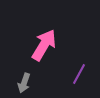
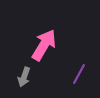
gray arrow: moved 6 px up
